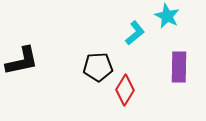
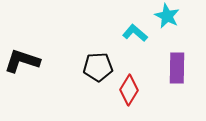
cyan L-shape: rotated 100 degrees counterclockwise
black L-shape: rotated 150 degrees counterclockwise
purple rectangle: moved 2 px left, 1 px down
red diamond: moved 4 px right
